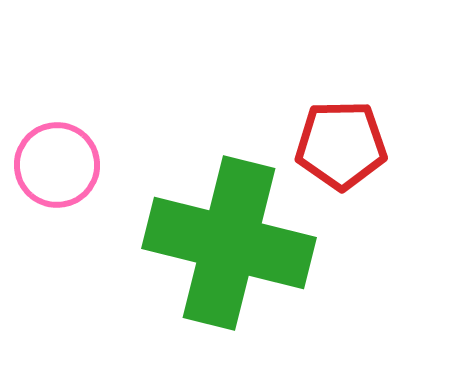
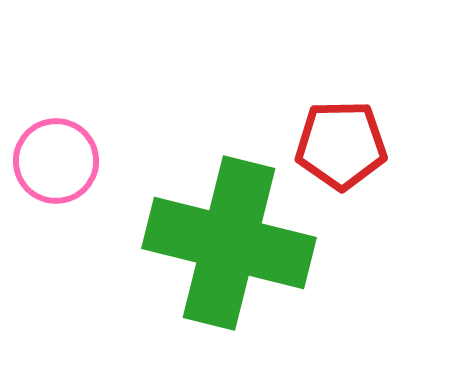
pink circle: moved 1 px left, 4 px up
